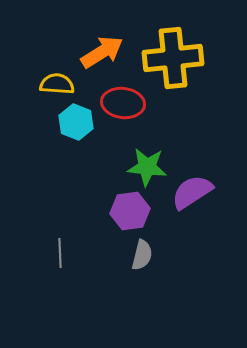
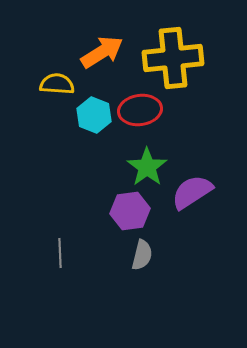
red ellipse: moved 17 px right, 7 px down; rotated 15 degrees counterclockwise
cyan hexagon: moved 18 px right, 7 px up
green star: rotated 30 degrees clockwise
